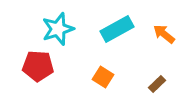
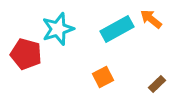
orange arrow: moved 13 px left, 15 px up
red pentagon: moved 12 px left, 12 px up; rotated 12 degrees clockwise
orange square: rotated 30 degrees clockwise
